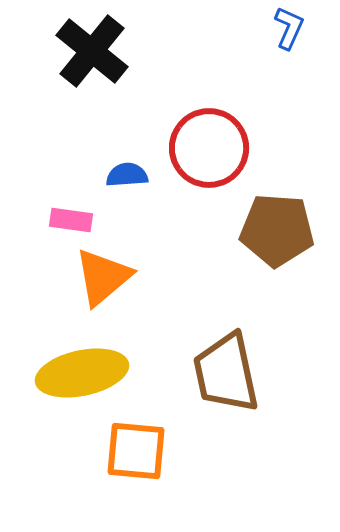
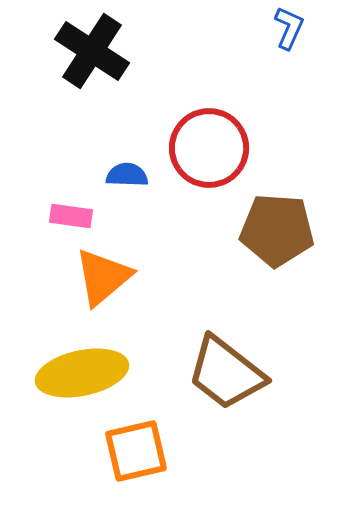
black cross: rotated 6 degrees counterclockwise
blue semicircle: rotated 6 degrees clockwise
pink rectangle: moved 4 px up
brown trapezoid: rotated 40 degrees counterclockwise
orange square: rotated 18 degrees counterclockwise
